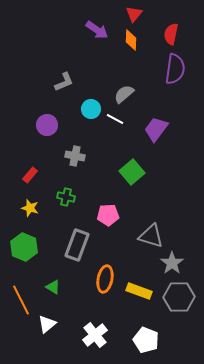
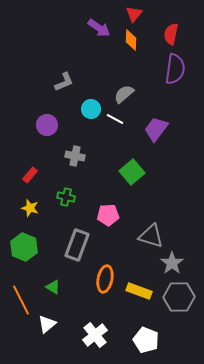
purple arrow: moved 2 px right, 2 px up
